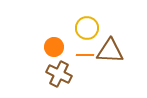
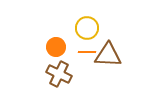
orange circle: moved 2 px right
brown triangle: moved 2 px left, 4 px down
orange line: moved 2 px right, 3 px up
